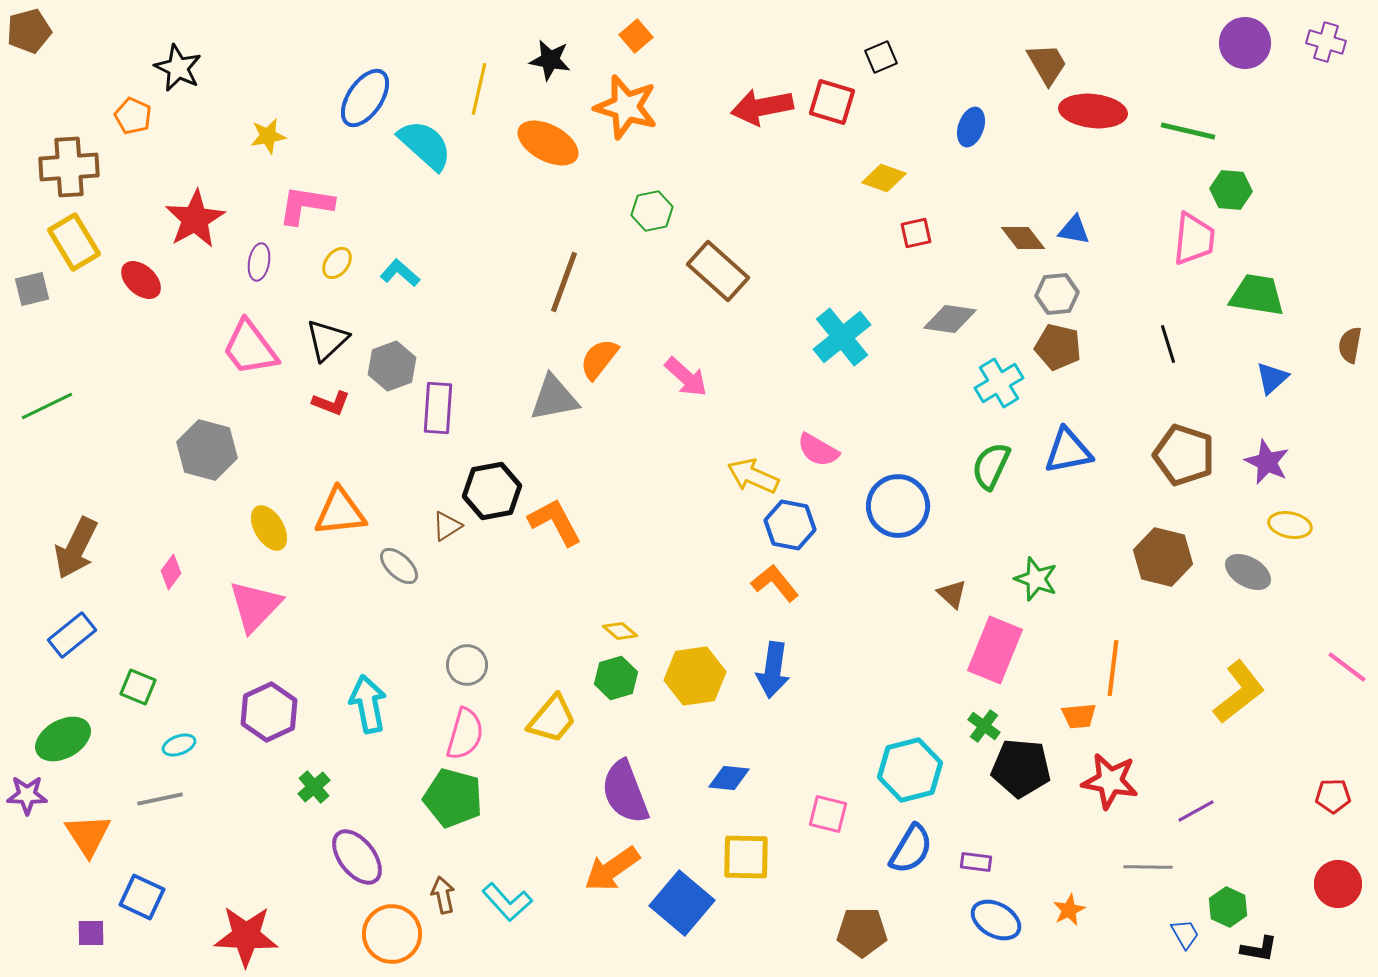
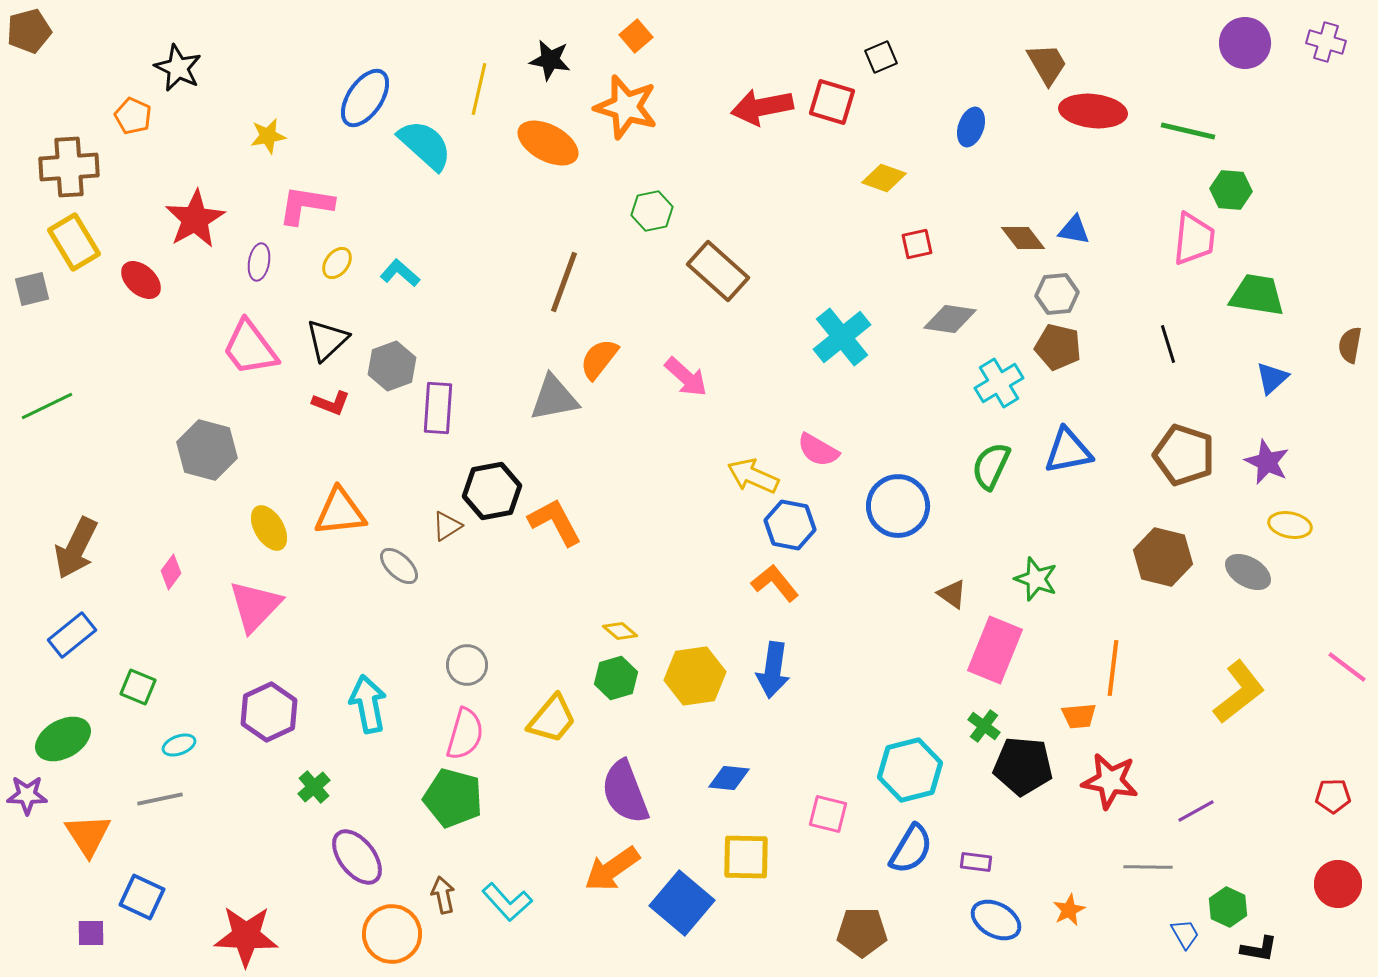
red square at (916, 233): moved 1 px right, 11 px down
brown triangle at (952, 594): rotated 8 degrees counterclockwise
black pentagon at (1021, 768): moved 2 px right, 2 px up
